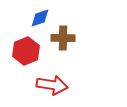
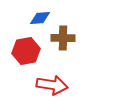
blue diamond: rotated 15 degrees clockwise
red hexagon: rotated 12 degrees clockwise
